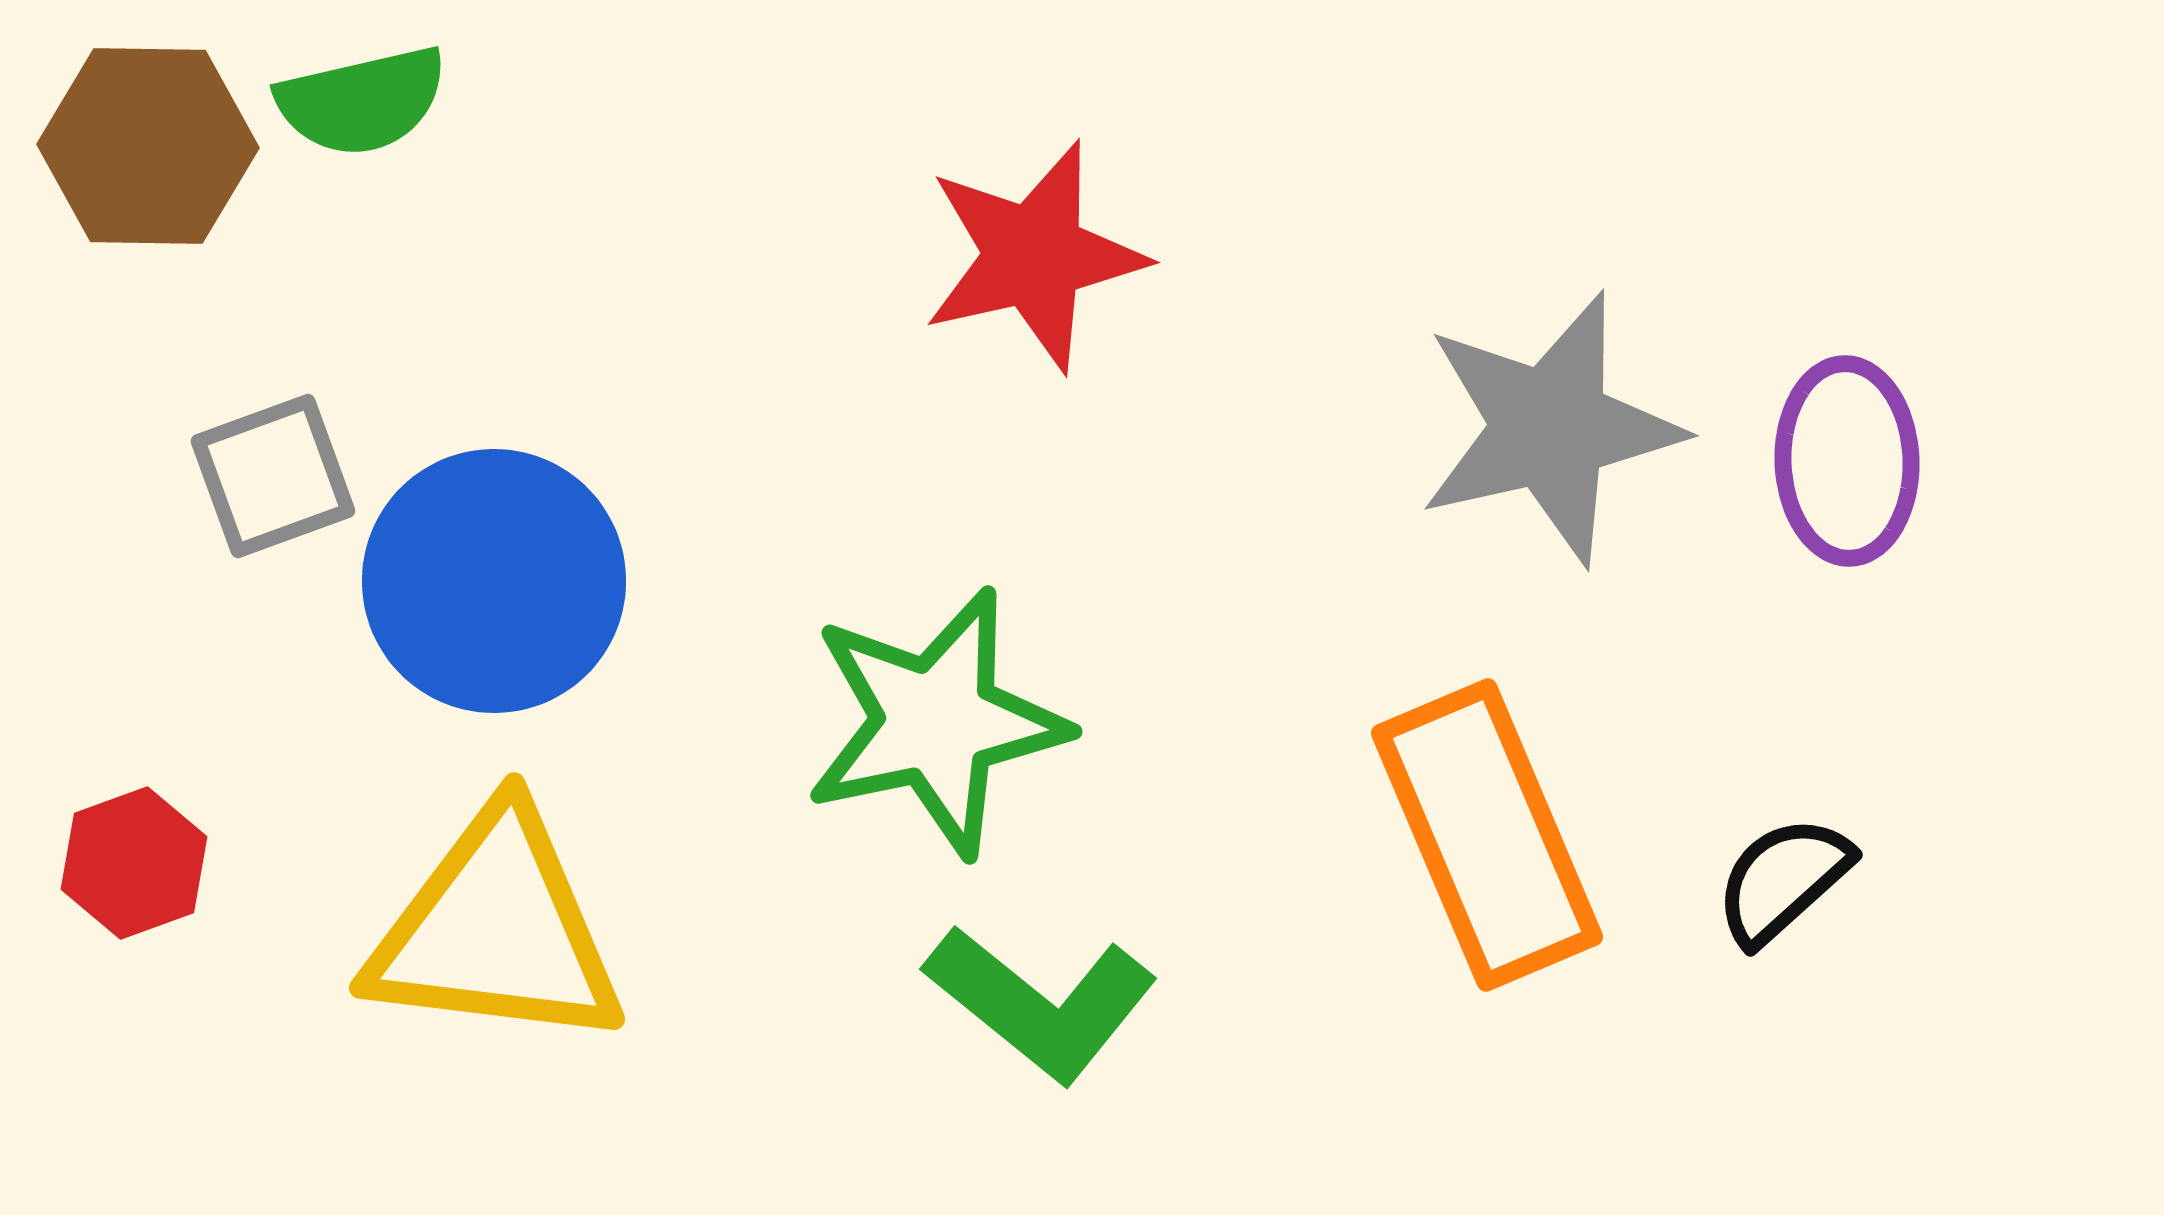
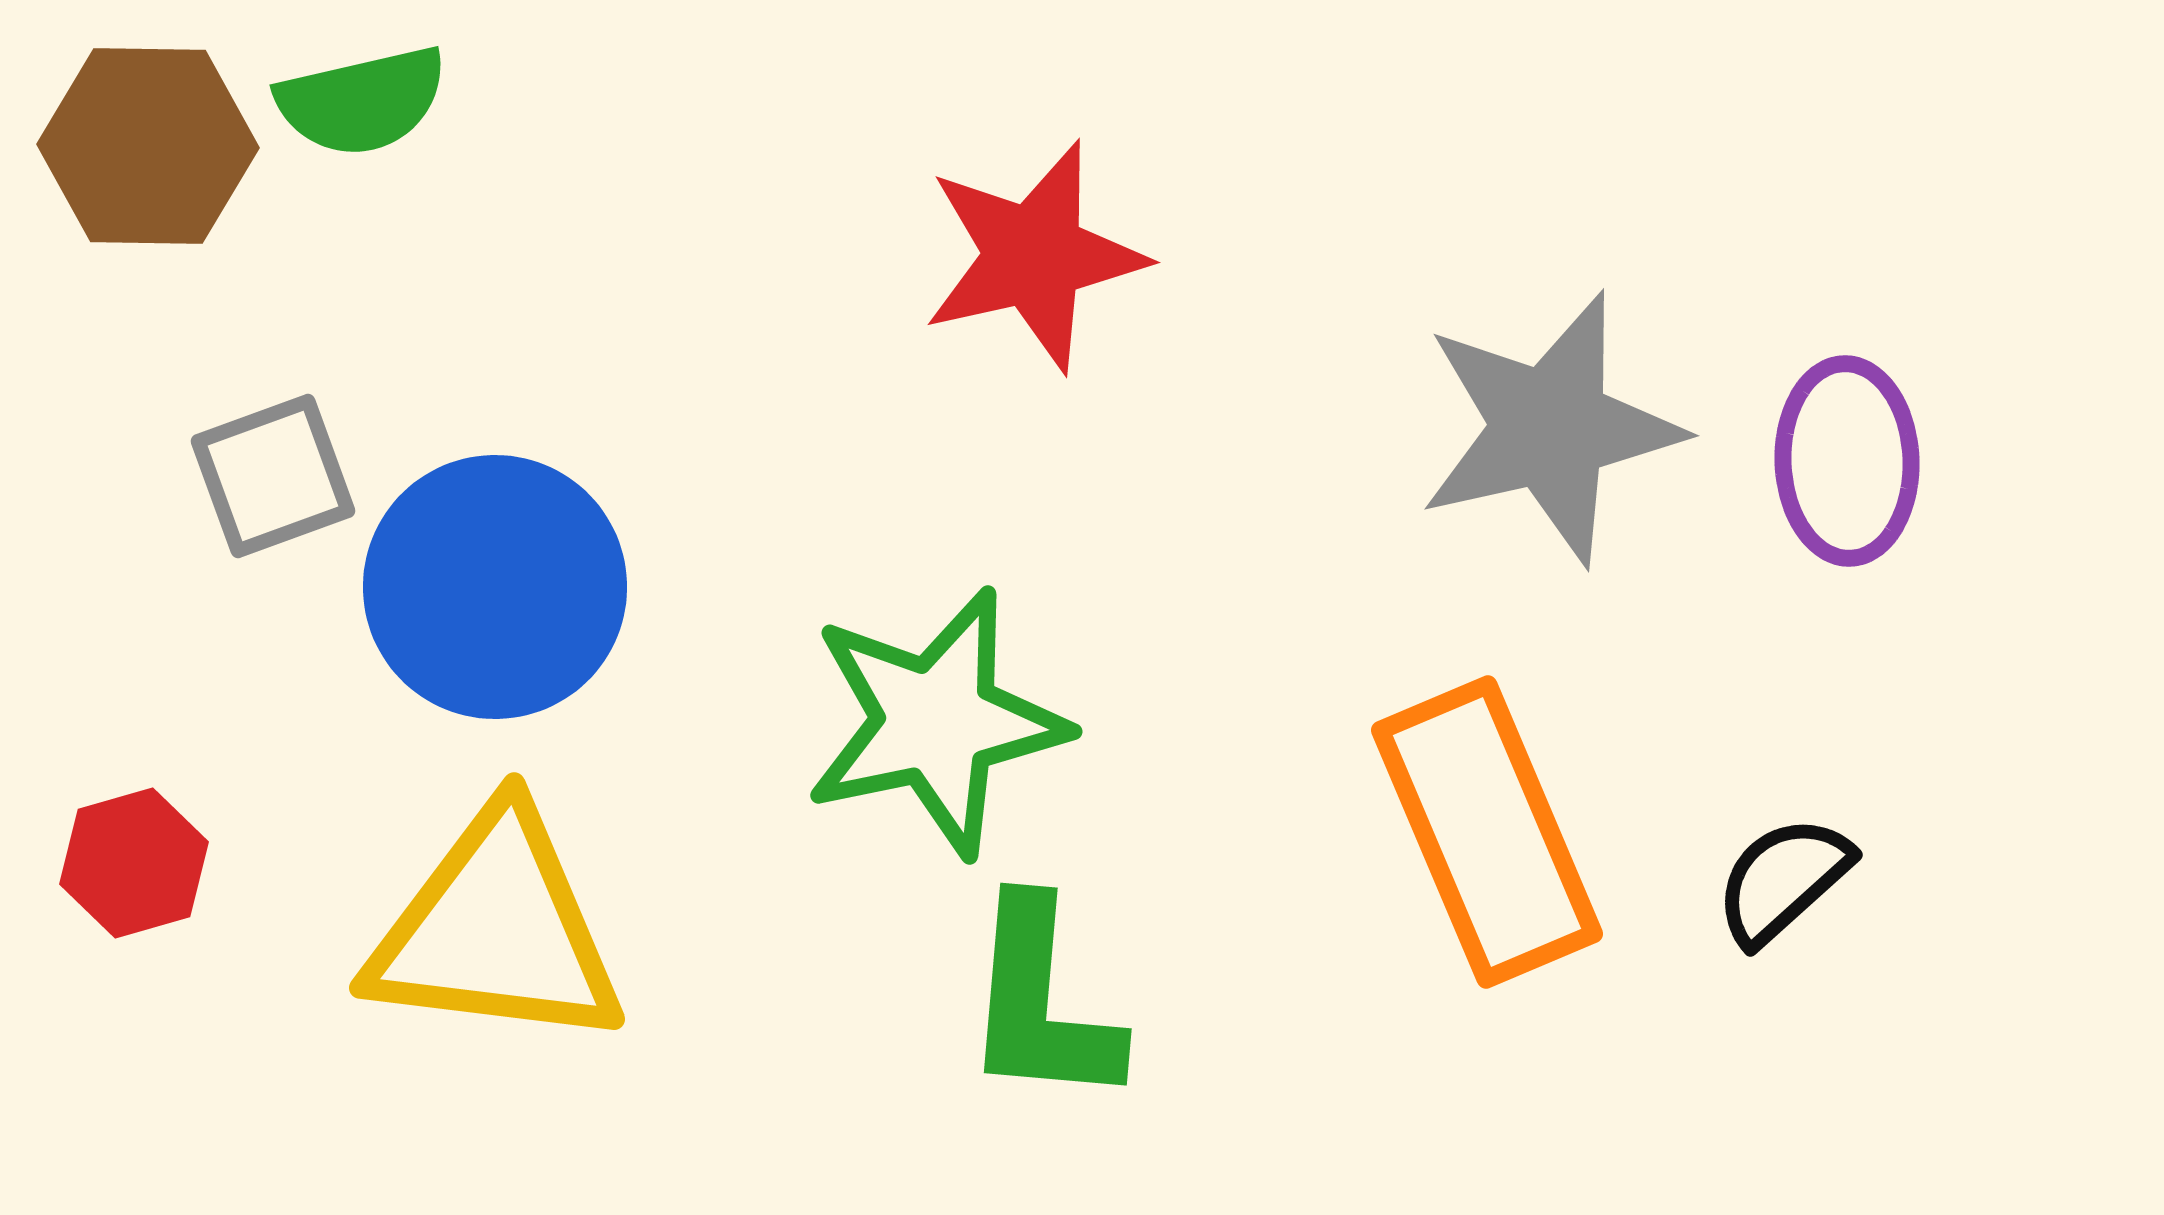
blue circle: moved 1 px right, 6 px down
orange rectangle: moved 3 px up
red hexagon: rotated 4 degrees clockwise
green L-shape: rotated 56 degrees clockwise
